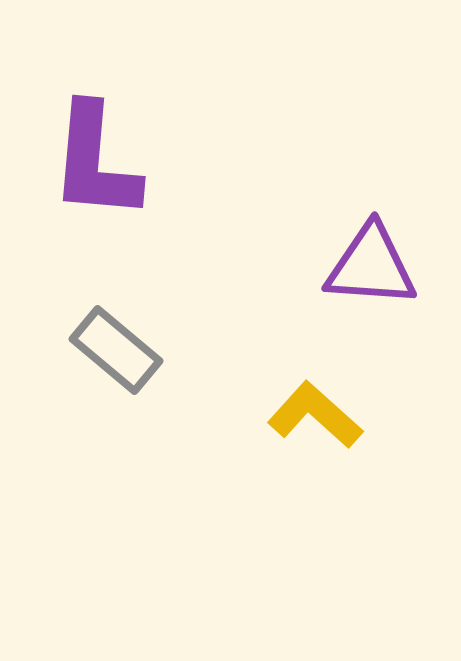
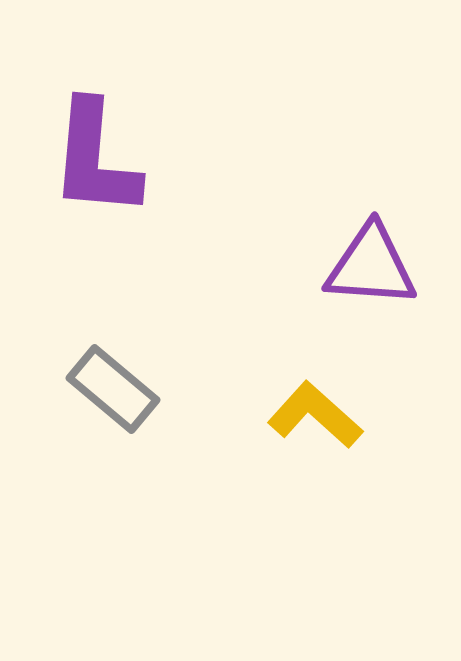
purple L-shape: moved 3 px up
gray rectangle: moved 3 px left, 39 px down
